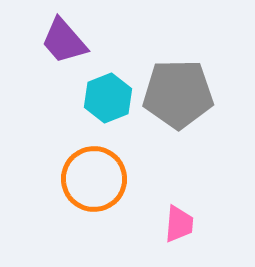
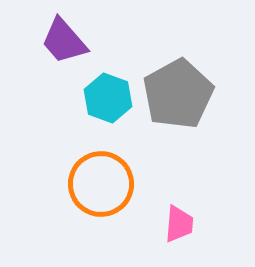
gray pentagon: rotated 28 degrees counterclockwise
cyan hexagon: rotated 18 degrees counterclockwise
orange circle: moved 7 px right, 5 px down
